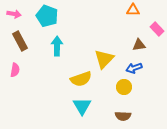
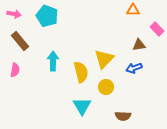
brown rectangle: rotated 12 degrees counterclockwise
cyan arrow: moved 4 px left, 15 px down
yellow semicircle: moved 7 px up; rotated 85 degrees counterclockwise
yellow circle: moved 18 px left
